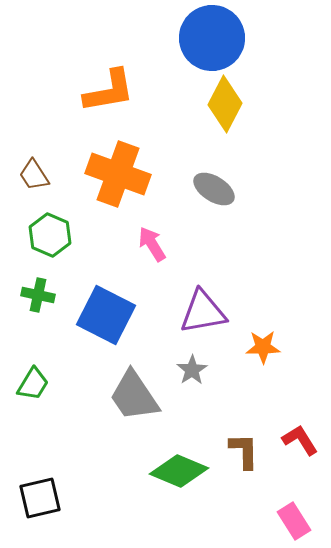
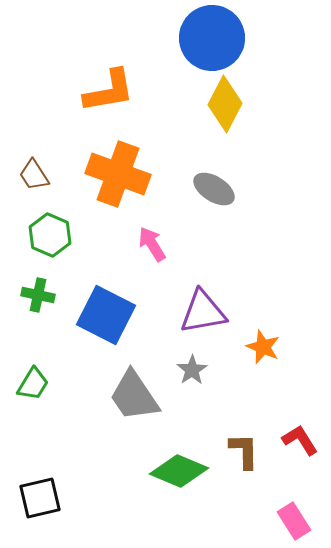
orange star: rotated 24 degrees clockwise
